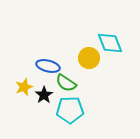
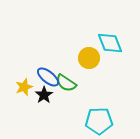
blue ellipse: moved 11 px down; rotated 25 degrees clockwise
cyan pentagon: moved 29 px right, 11 px down
